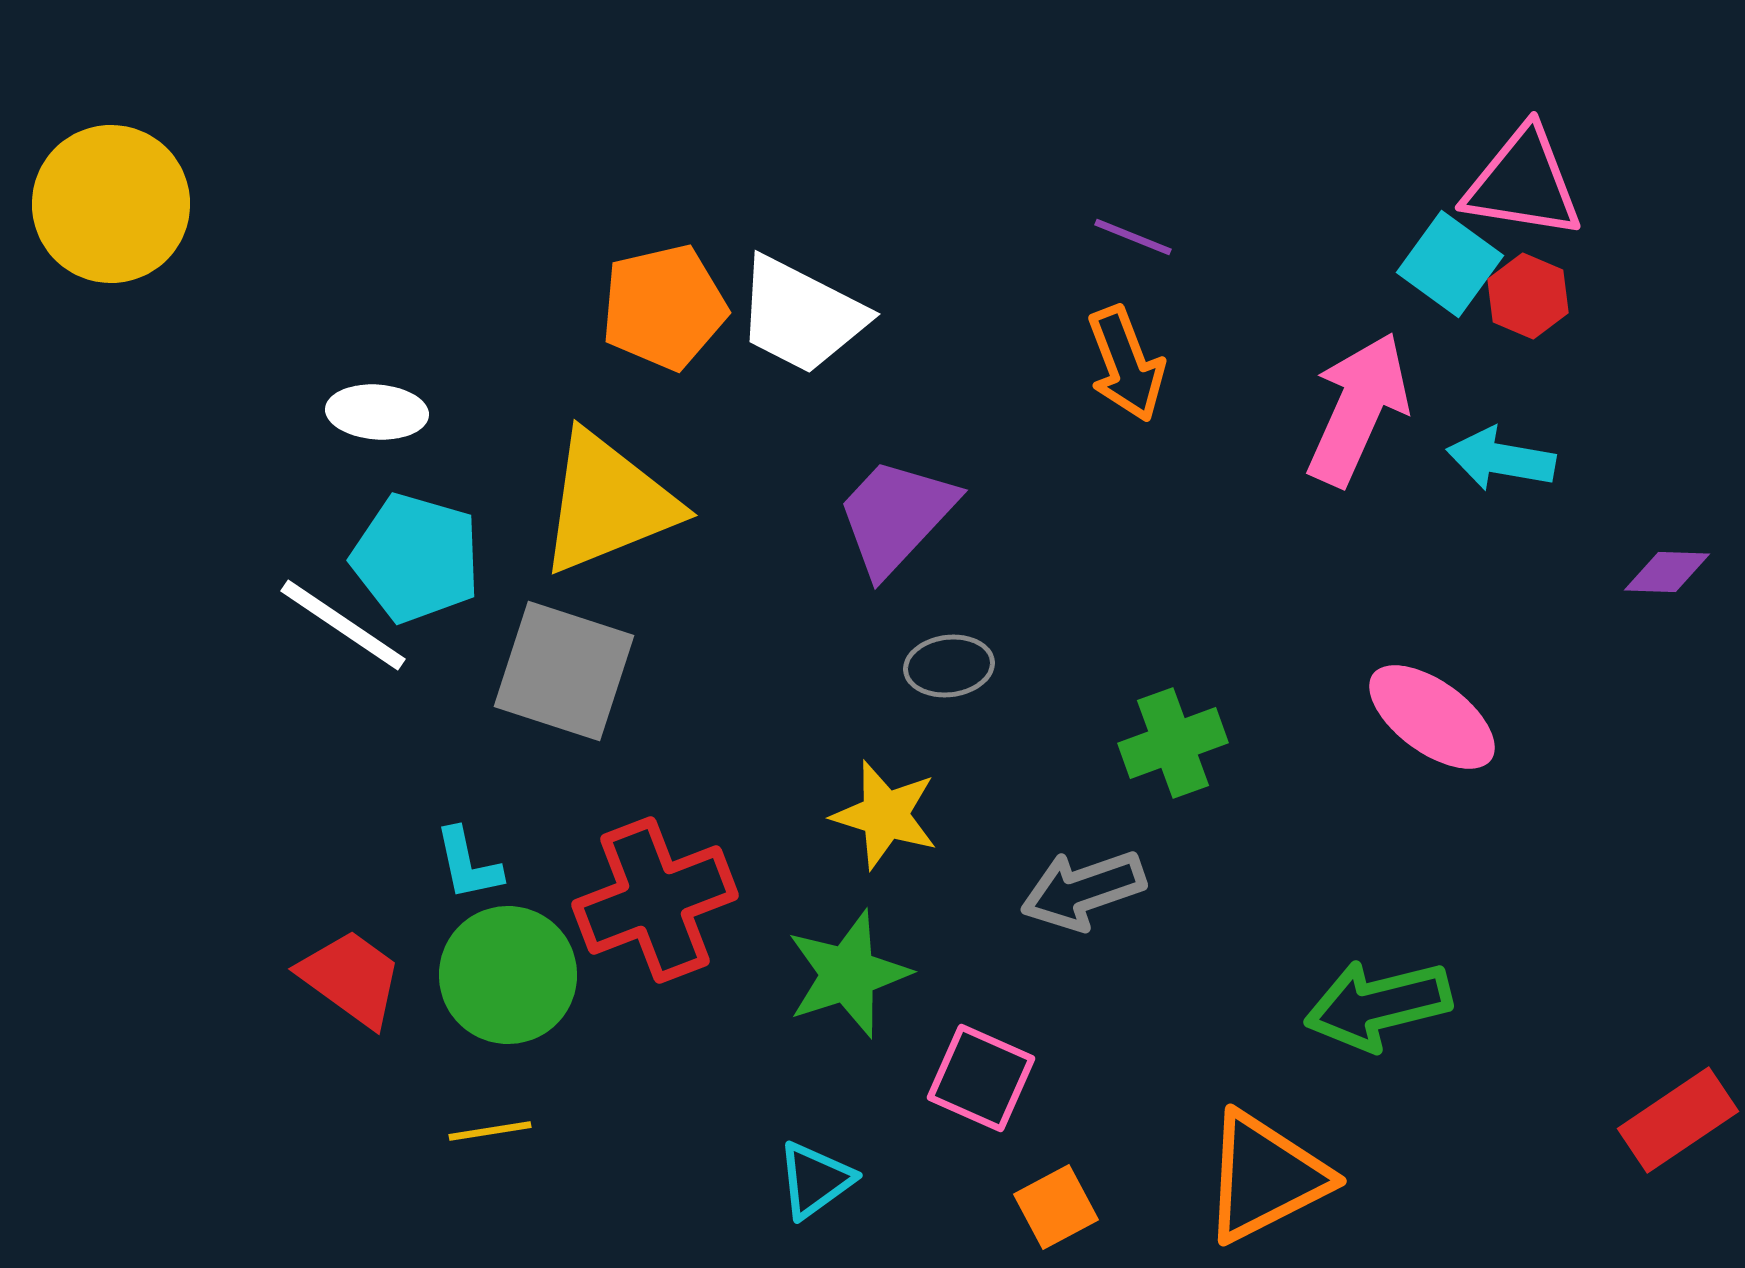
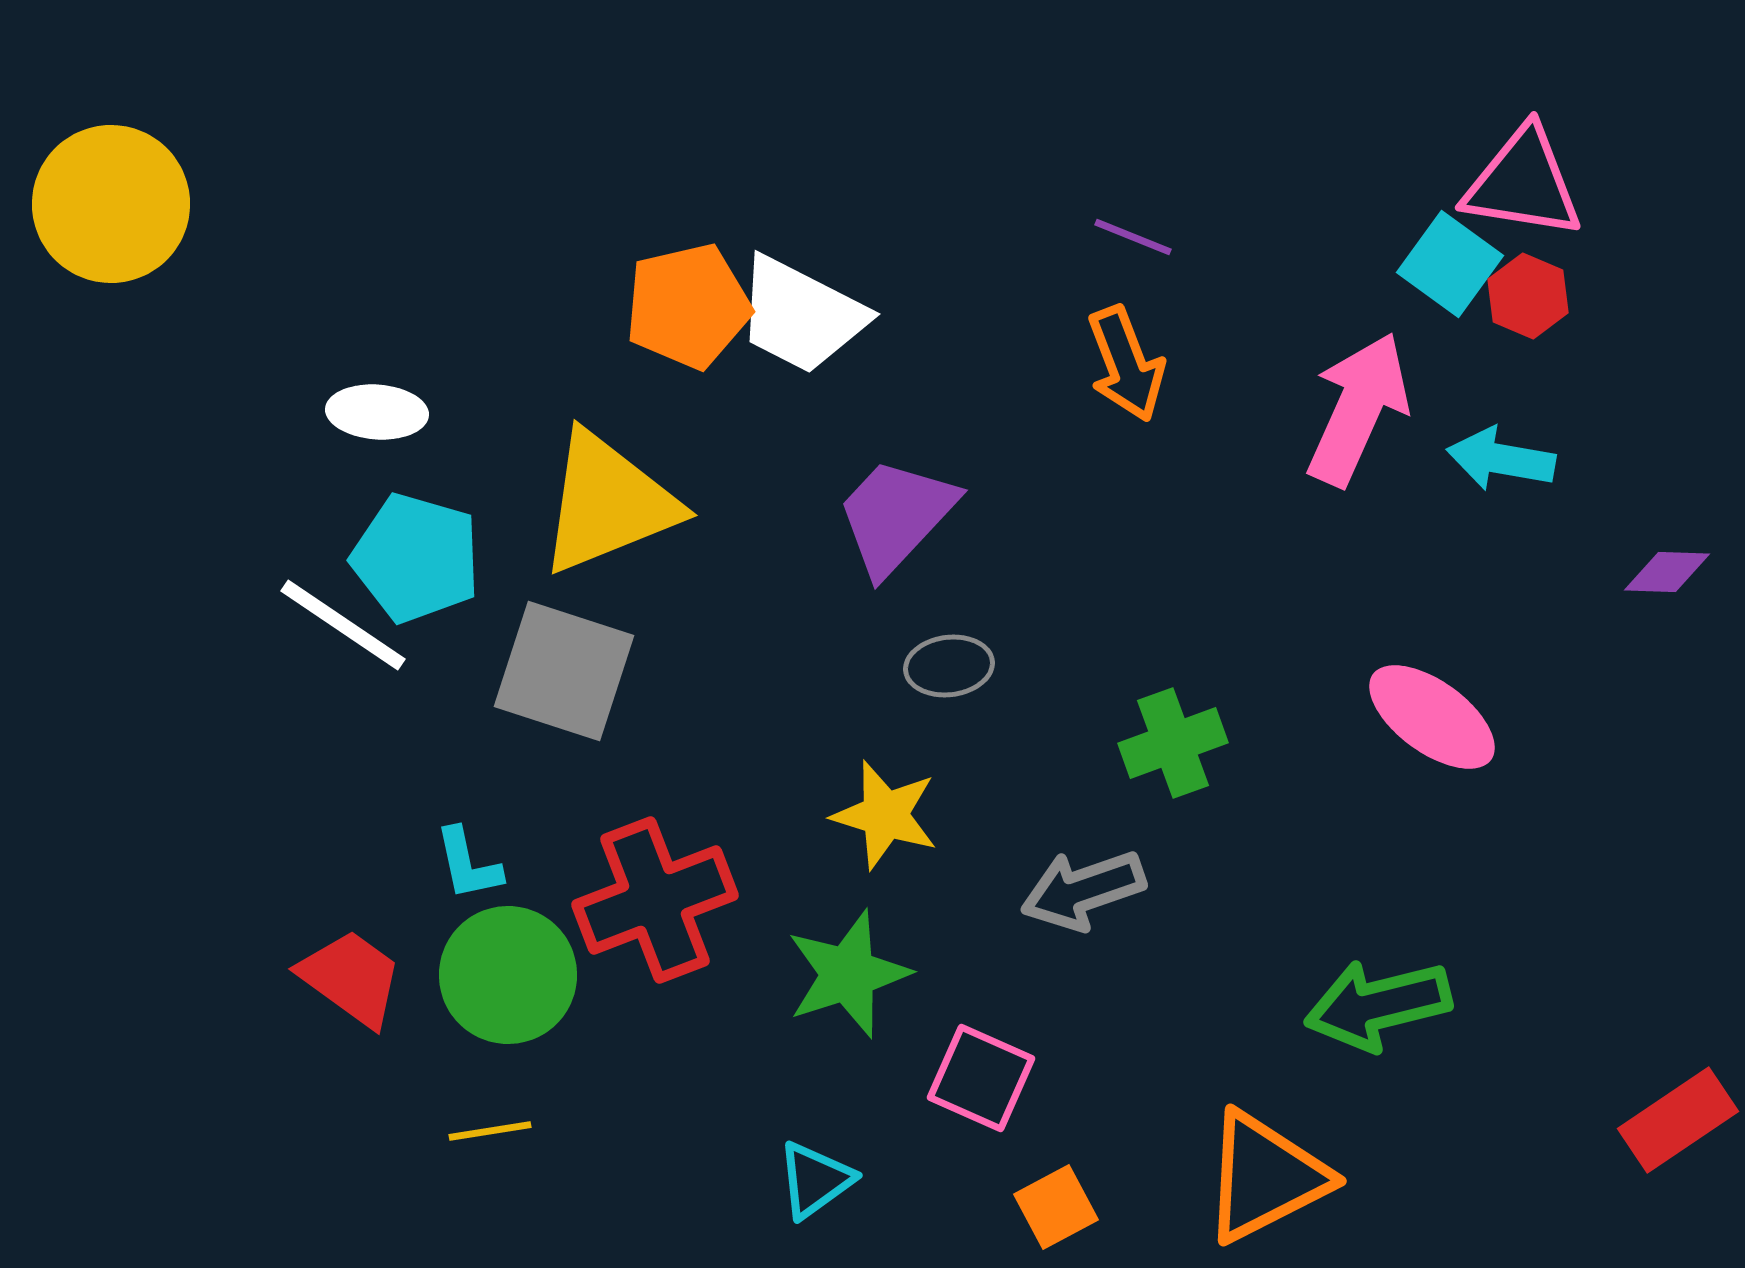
orange pentagon: moved 24 px right, 1 px up
